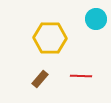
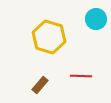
yellow hexagon: moved 1 px left, 1 px up; rotated 16 degrees clockwise
brown rectangle: moved 6 px down
